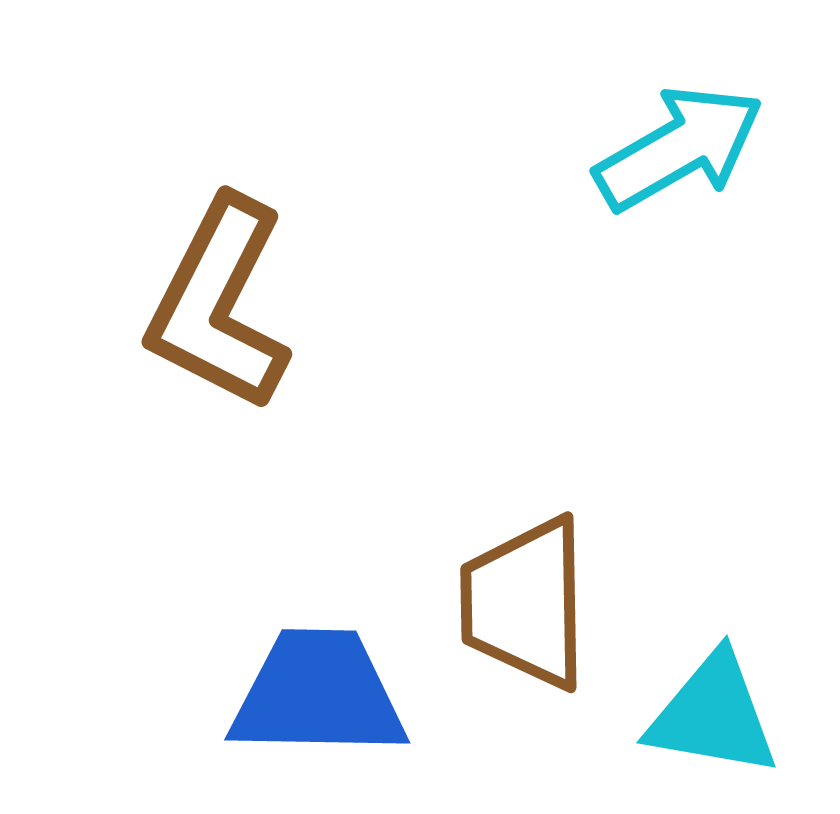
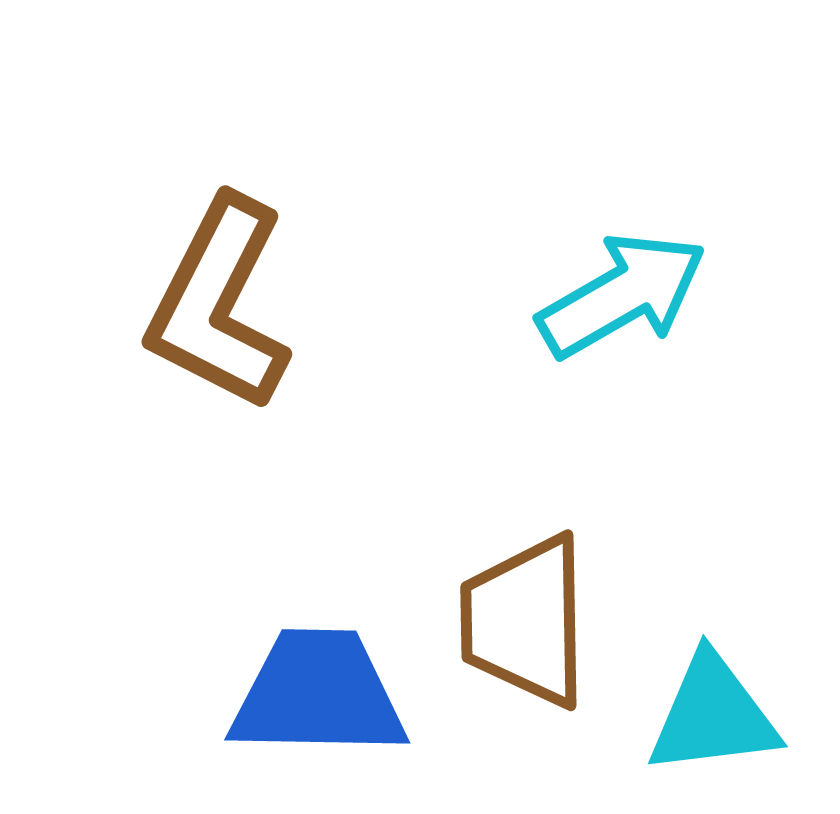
cyan arrow: moved 57 px left, 147 px down
brown trapezoid: moved 18 px down
cyan triangle: rotated 17 degrees counterclockwise
